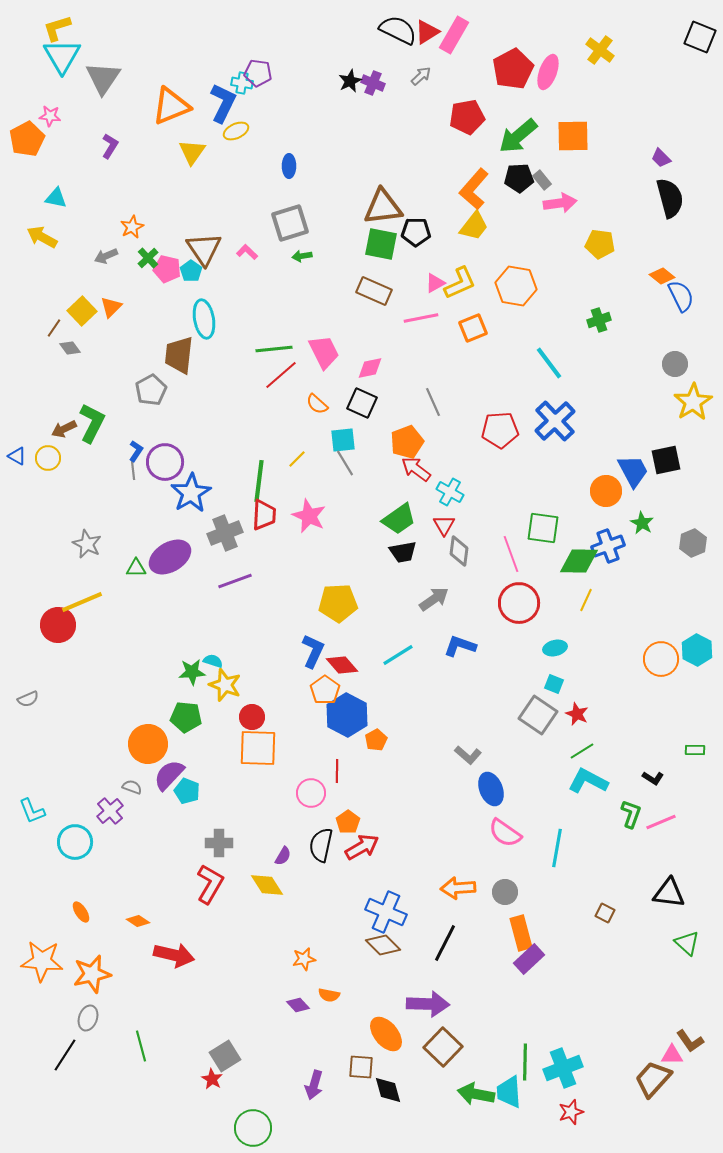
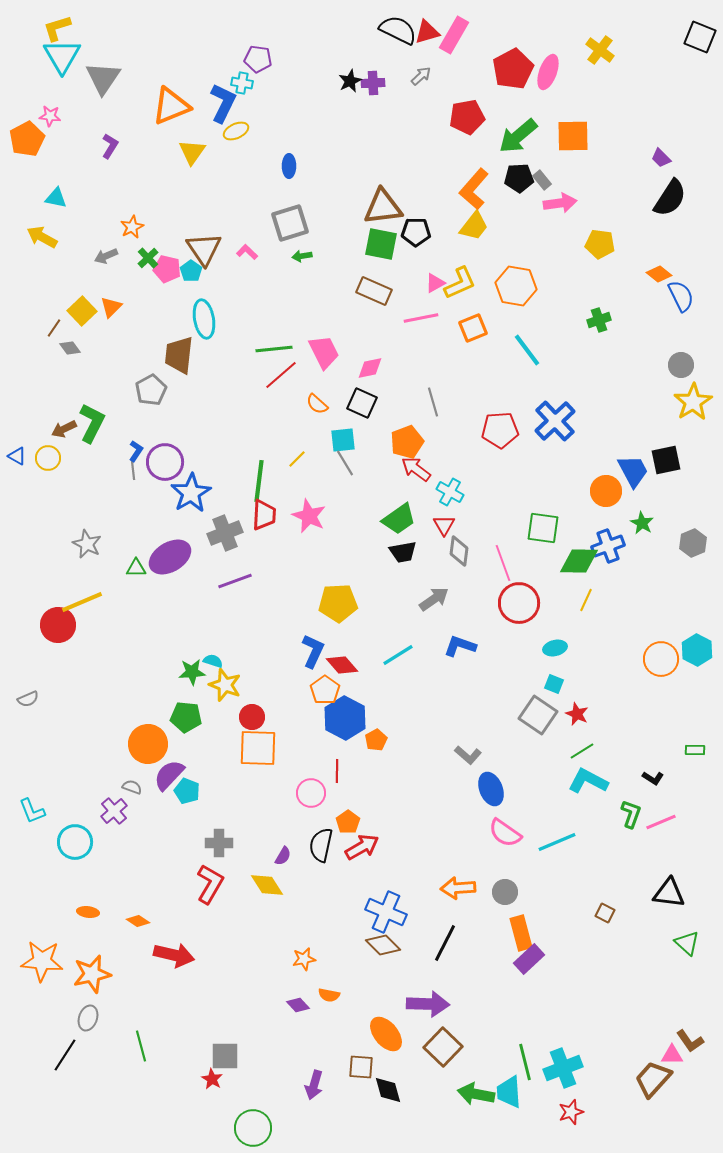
red triangle at (427, 32): rotated 16 degrees clockwise
purple pentagon at (258, 73): moved 14 px up
purple cross at (373, 83): rotated 25 degrees counterclockwise
black semicircle at (670, 198): rotated 48 degrees clockwise
orange diamond at (662, 276): moved 3 px left, 2 px up
cyan line at (549, 363): moved 22 px left, 13 px up
gray circle at (675, 364): moved 6 px right, 1 px down
gray line at (433, 402): rotated 8 degrees clockwise
pink line at (511, 554): moved 8 px left, 9 px down
blue hexagon at (347, 715): moved 2 px left, 3 px down
purple cross at (110, 811): moved 4 px right
cyan line at (557, 848): moved 6 px up; rotated 57 degrees clockwise
orange ellipse at (81, 912): moved 7 px right; rotated 50 degrees counterclockwise
gray square at (225, 1056): rotated 32 degrees clockwise
green line at (525, 1062): rotated 15 degrees counterclockwise
